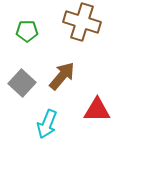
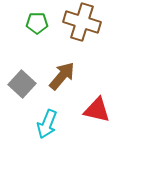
green pentagon: moved 10 px right, 8 px up
gray square: moved 1 px down
red triangle: rotated 12 degrees clockwise
